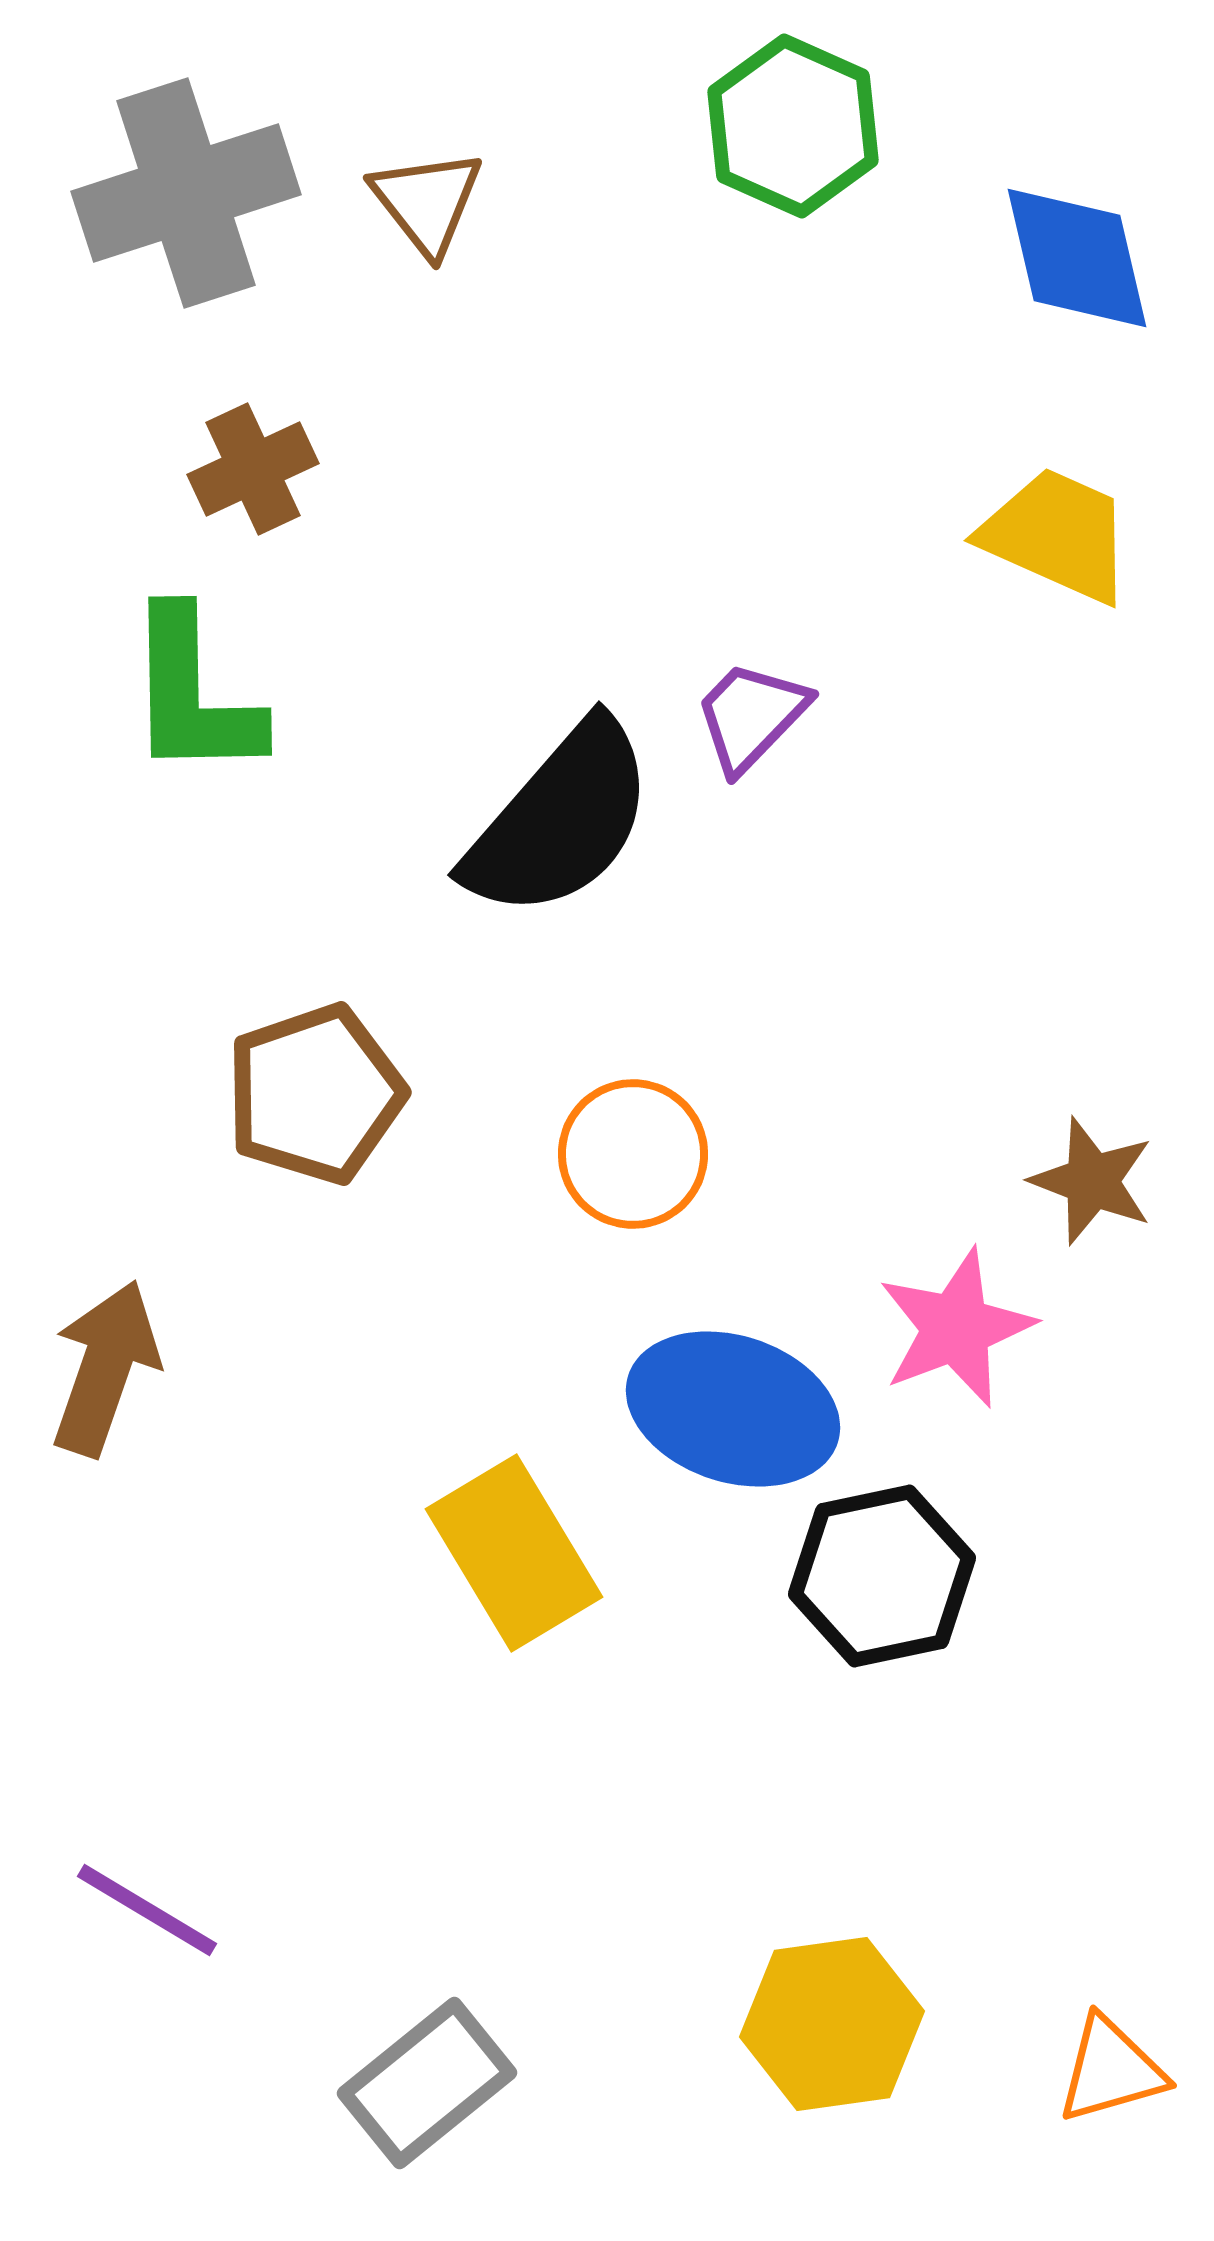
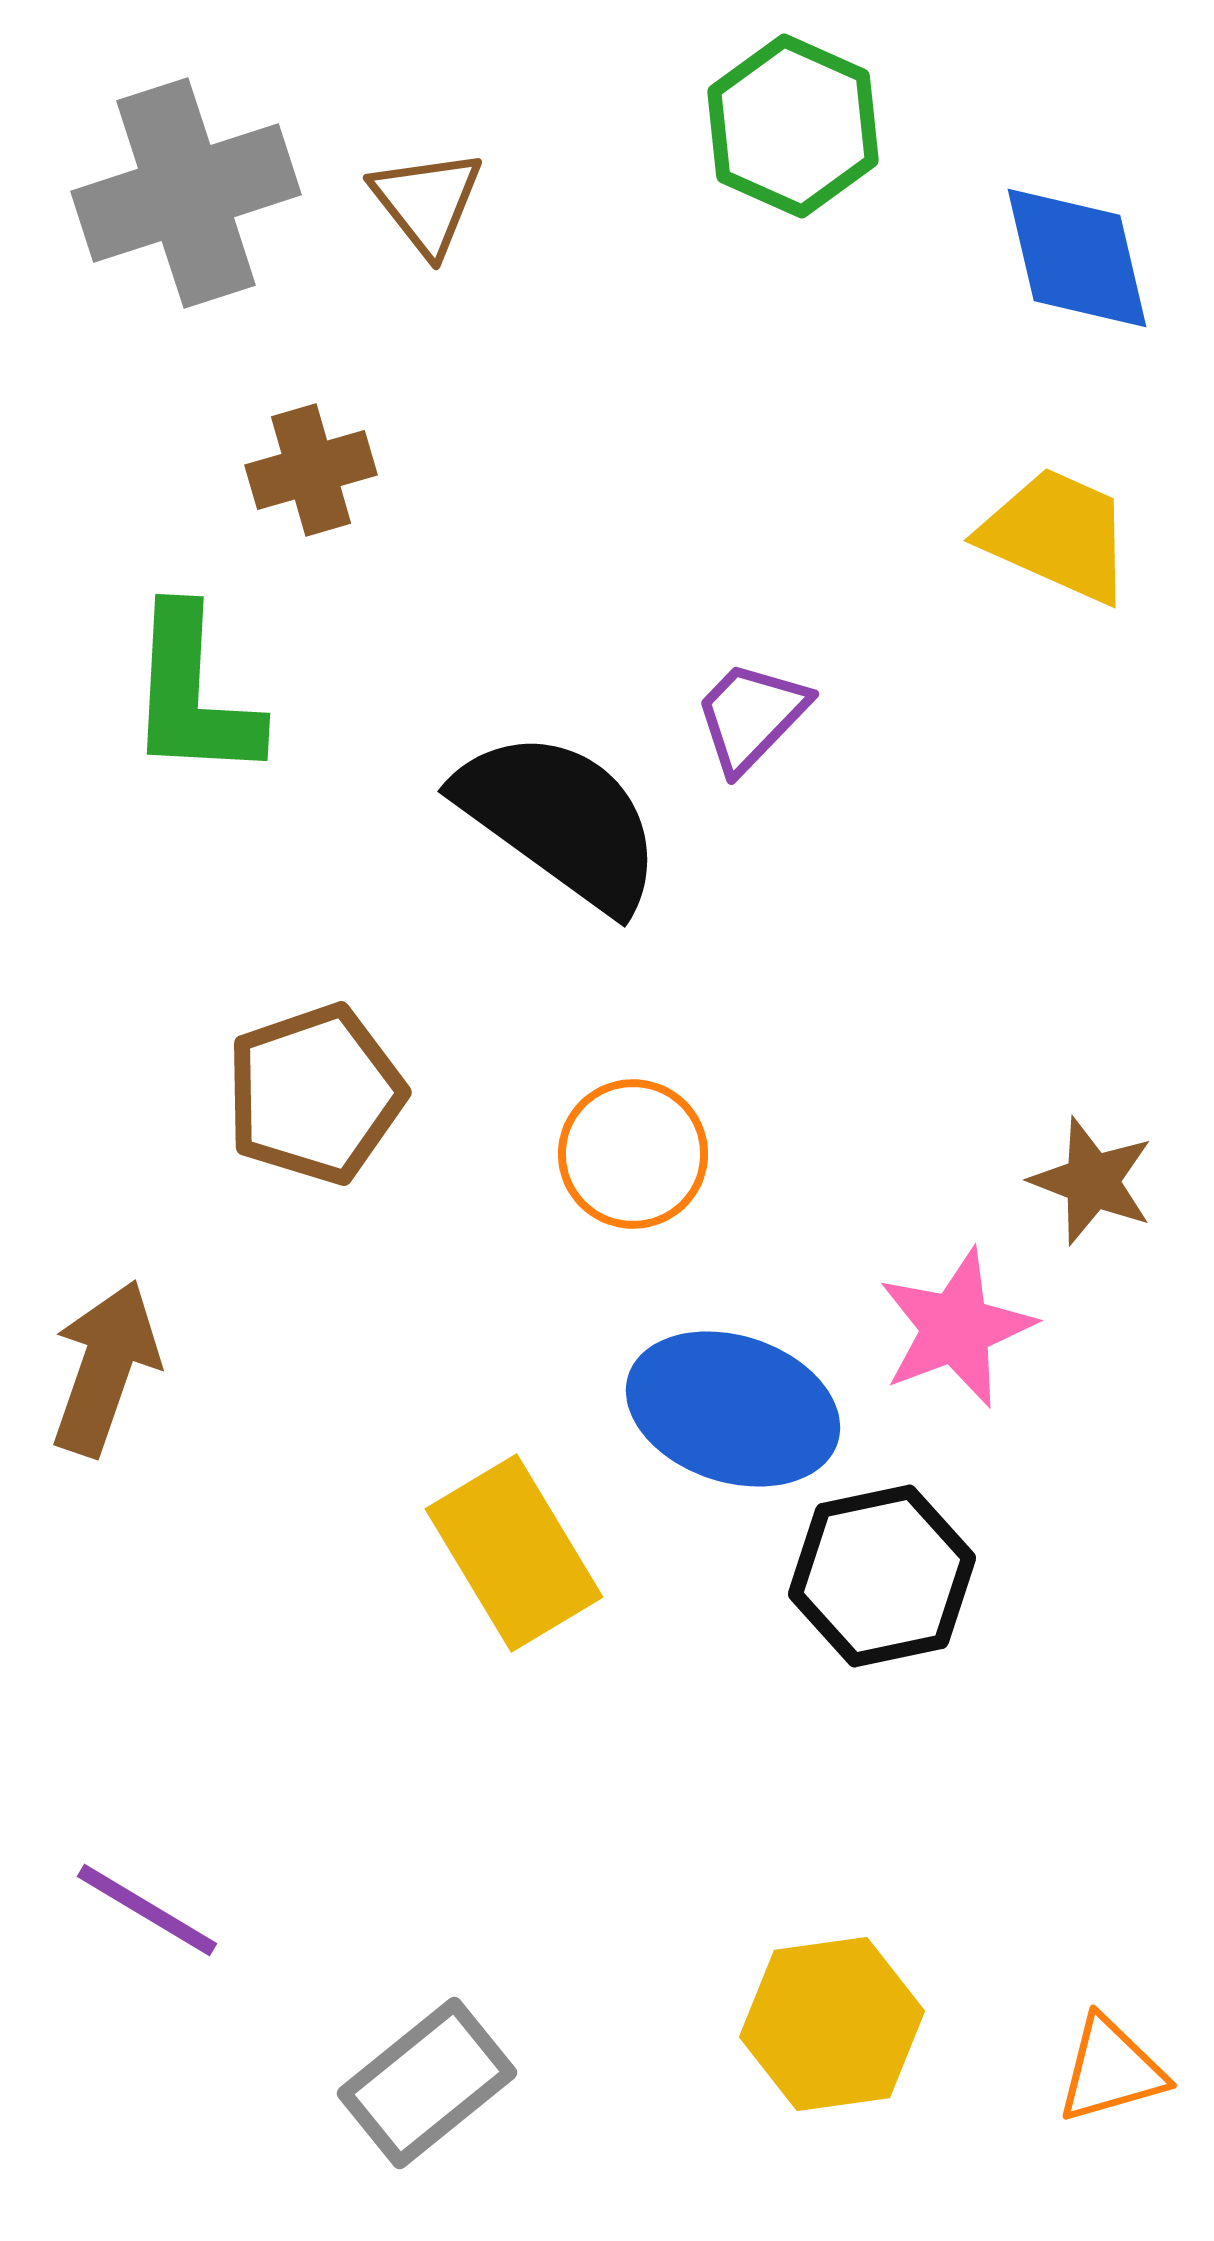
brown cross: moved 58 px right, 1 px down; rotated 9 degrees clockwise
green L-shape: rotated 4 degrees clockwise
black semicircle: rotated 95 degrees counterclockwise
